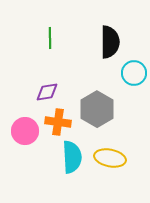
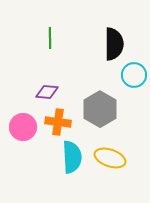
black semicircle: moved 4 px right, 2 px down
cyan circle: moved 2 px down
purple diamond: rotated 15 degrees clockwise
gray hexagon: moved 3 px right
pink circle: moved 2 px left, 4 px up
yellow ellipse: rotated 8 degrees clockwise
